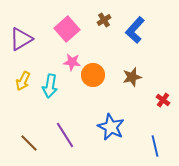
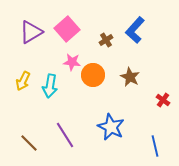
brown cross: moved 2 px right, 20 px down
purple triangle: moved 10 px right, 7 px up
brown star: moved 2 px left; rotated 30 degrees counterclockwise
